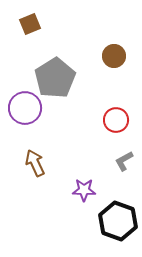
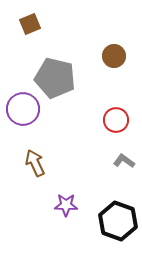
gray pentagon: rotated 27 degrees counterclockwise
purple circle: moved 2 px left, 1 px down
gray L-shape: rotated 65 degrees clockwise
purple star: moved 18 px left, 15 px down
